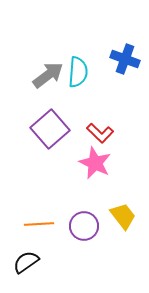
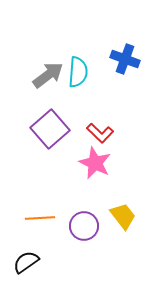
orange line: moved 1 px right, 6 px up
